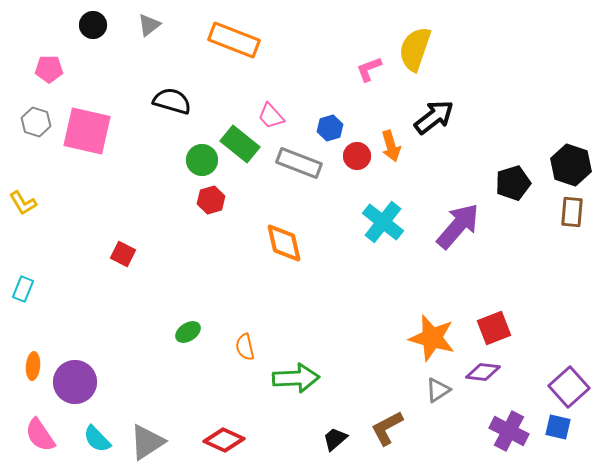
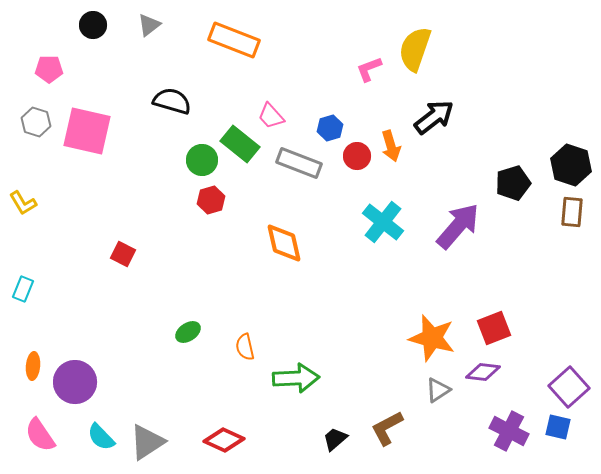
cyan semicircle at (97, 439): moved 4 px right, 2 px up
